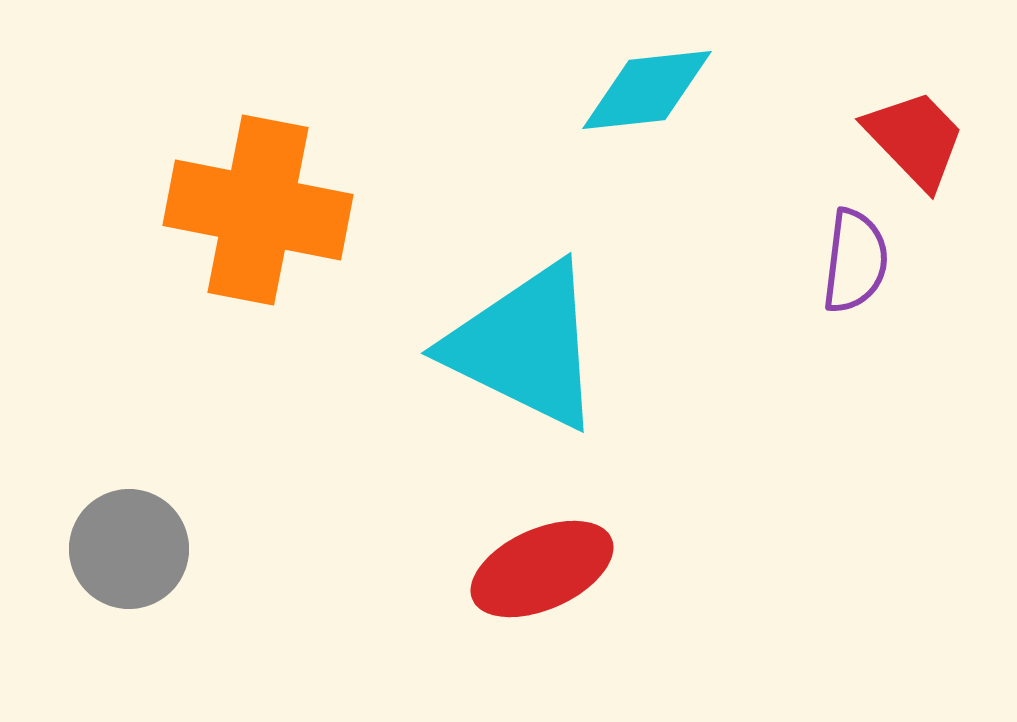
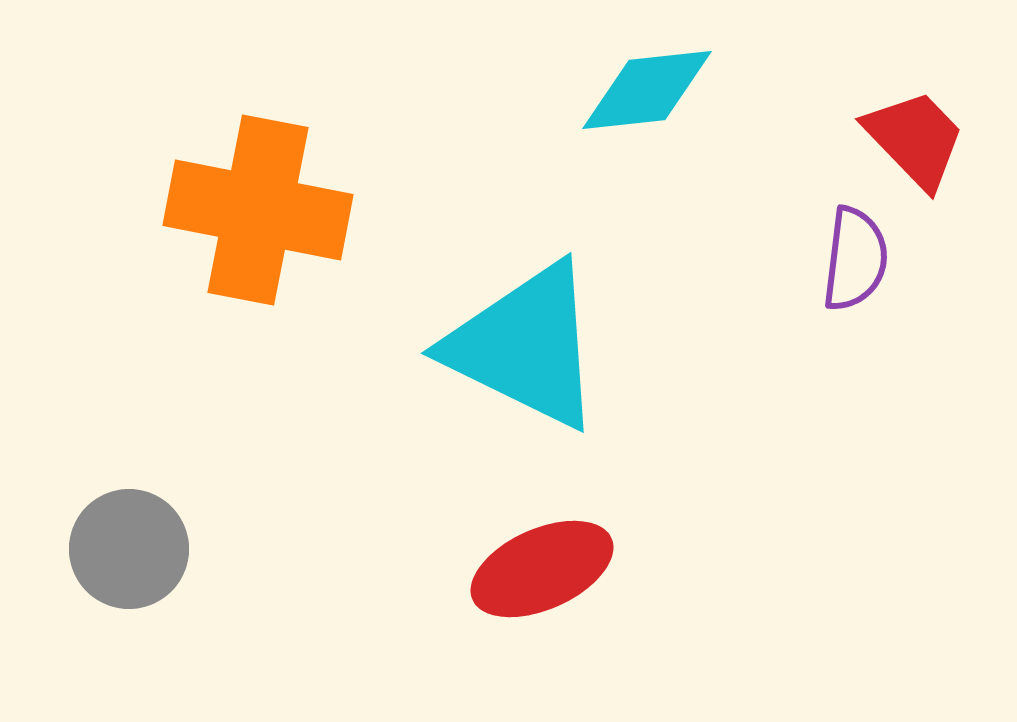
purple semicircle: moved 2 px up
